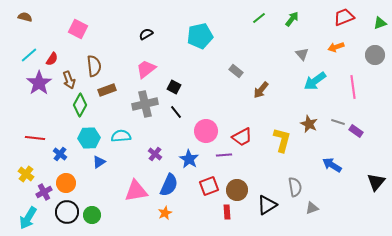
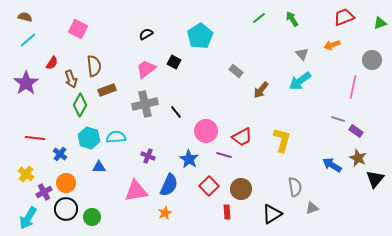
green arrow at (292, 19): rotated 70 degrees counterclockwise
cyan pentagon at (200, 36): rotated 20 degrees counterclockwise
orange arrow at (336, 47): moved 4 px left, 2 px up
cyan line at (29, 55): moved 1 px left, 15 px up
gray circle at (375, 55): moved 3 px left, 5 px down
red semicircle at (52, 59): moved 4 px down
brown arrow at (69, 80): moved 2 px right, 1 px up
cyan arrow at (315, 81): moved 15 px left
purple star at (39, 83): moved 13 px left
black square at (174, 87): moved 25 px up
pink line at (353, 87): rotated 20 degrees clockwise
gray line at (338, 122): moved 3 px up
brown star at (309, 124): moved 49 px right, 34 px down
cyan semicircle at (121, 136): moved 5 px left, 1 px down
cyan hexagon at (89, 138): rotated 20 degrees clockwise
purple cross at (155, 154): moved 7 px left, 2 px down; rotated 16 degrees counterclockwise
purple line at (224, 155): rotated 21 degrees clockwise
blue triangle at (99, 162): moved 5 px down; rotated 32 degrees clockwise
black triangle at (376, 182): moved 1 px left, 3 px up
red square at (209, 186): rotated 24 degrees counterclockwise
brown circle at (237, 190): moved 4 px right, 1 px up
black triangle at (267, 205): moved 5 px right, 9 px down
black circle at (67, 212): moved 1 px left, 3 px up
green circle at (92, 215): moved 2 px down
